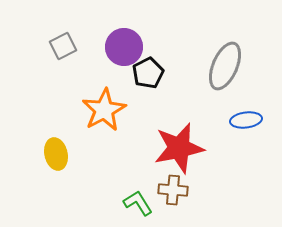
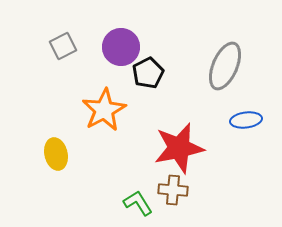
purple circle: moved 3 px left
